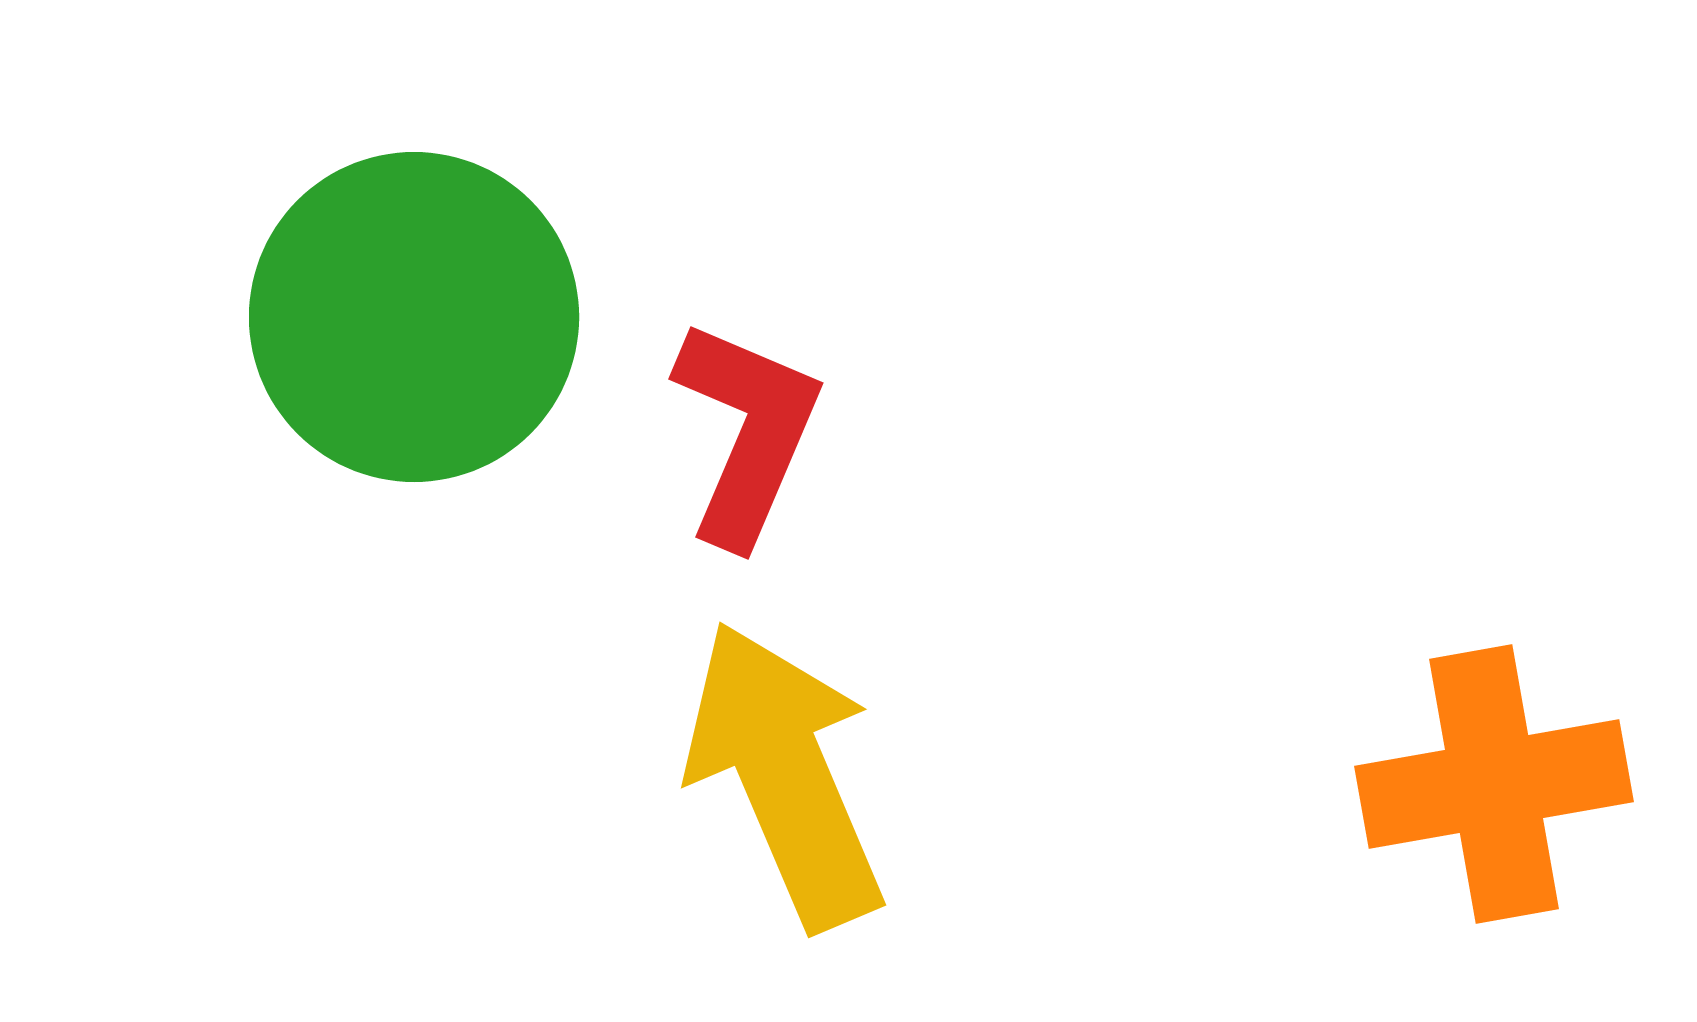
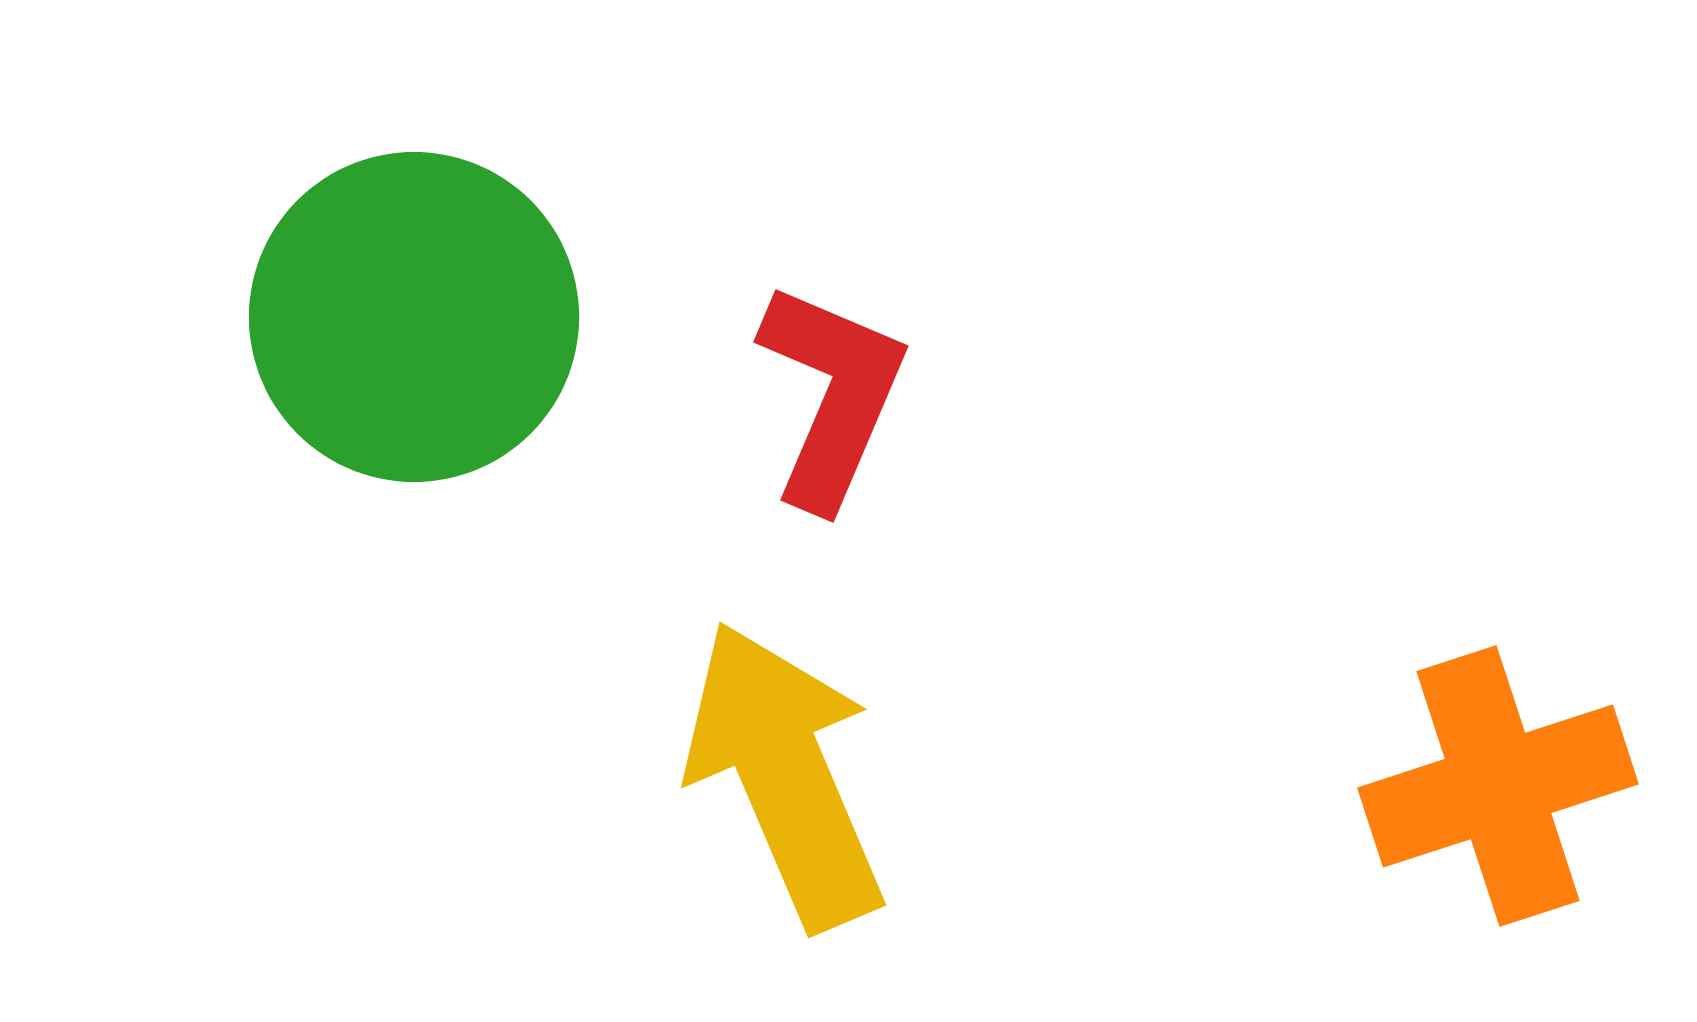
red L-shape: moved 85 px right, 37 px up
orange cross: moved 4 px right, 2 px down; rotated 8 degrees counterclockwise
